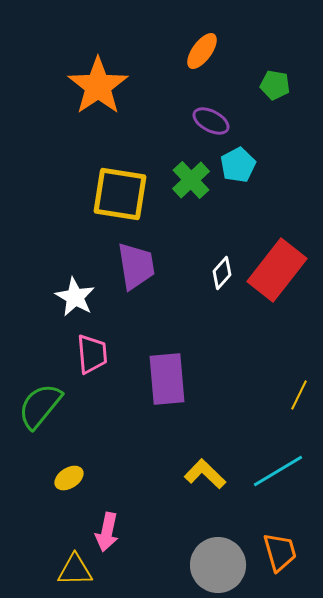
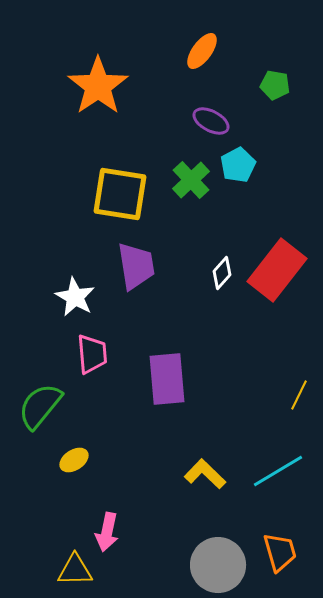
yellow ellipse: moved 5 px right, 18 px up
